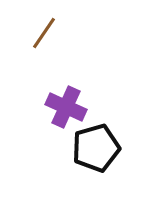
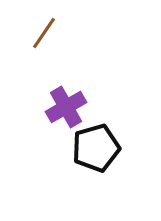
purple cross: rotated 36 degrees clockwise
